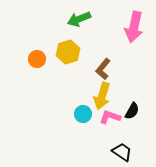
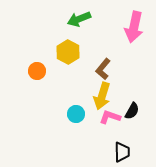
yellow hexagon: rotated 15 degrees counterclockwise
orange circle: moved 12 px down
cyan circle: moved 7 px left
black trapezoid: rotated 55 degrees clockwise
